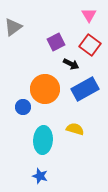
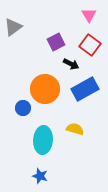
blue circle: moved 1 px down
